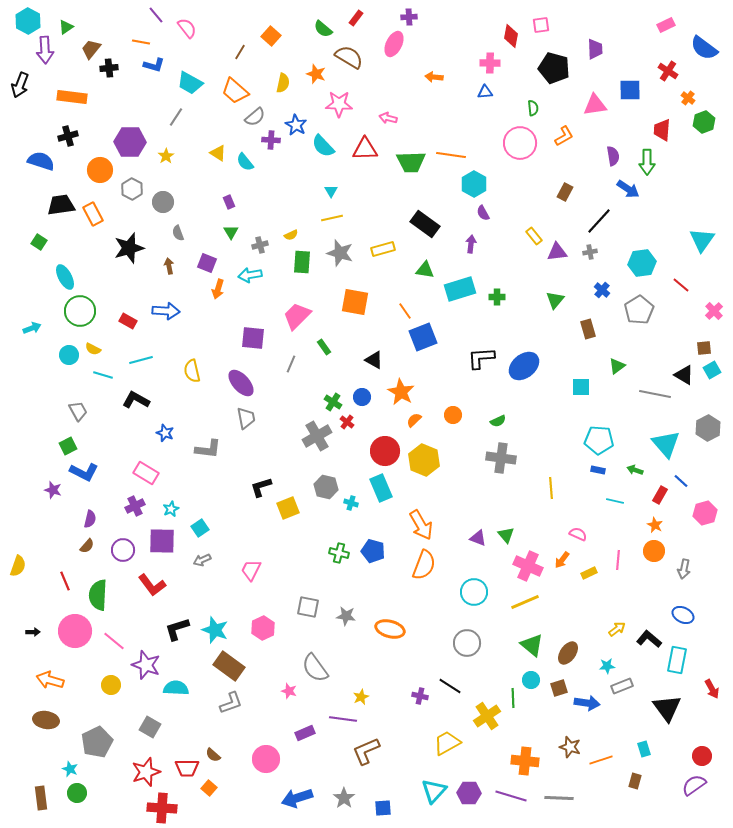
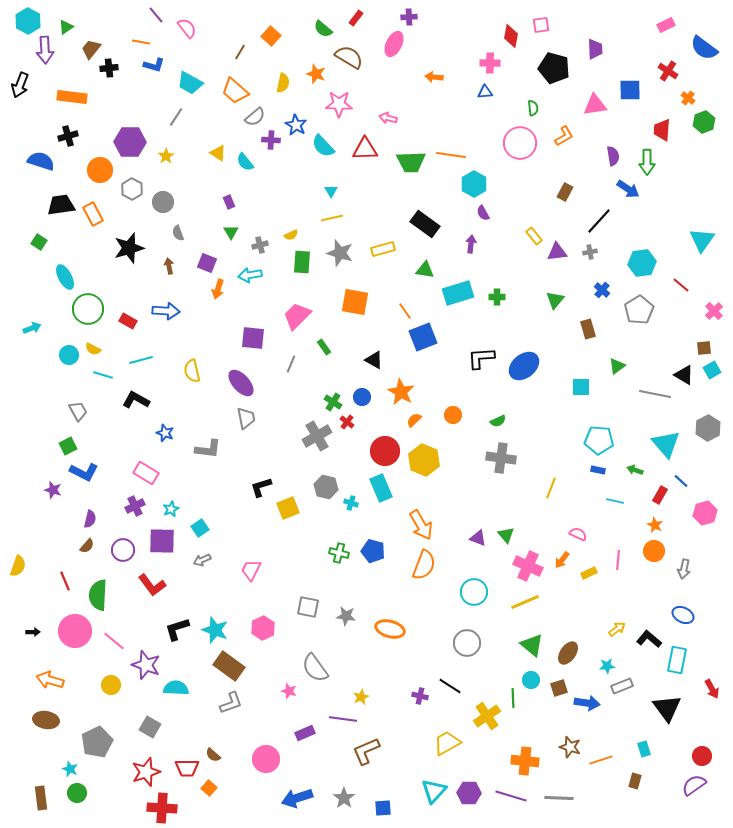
cyan rectangle at (460, 289): moved 2 px left, 4 px down
green circle at (80, 311): moved 8 px right, 2 px up
yellow line at (551, 488): rotated 25 degrees clockwise
